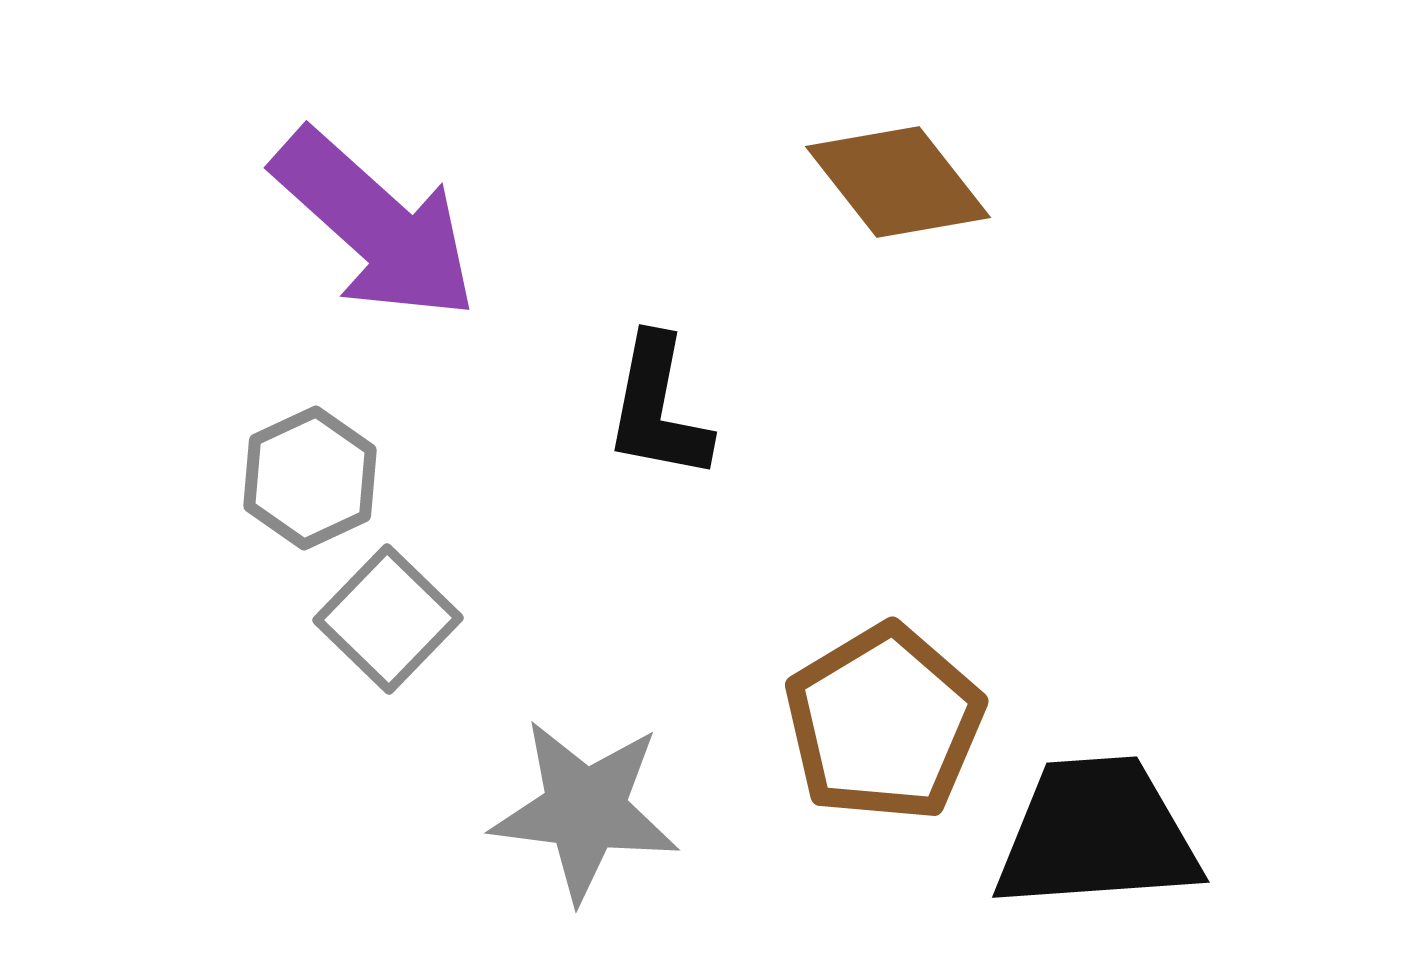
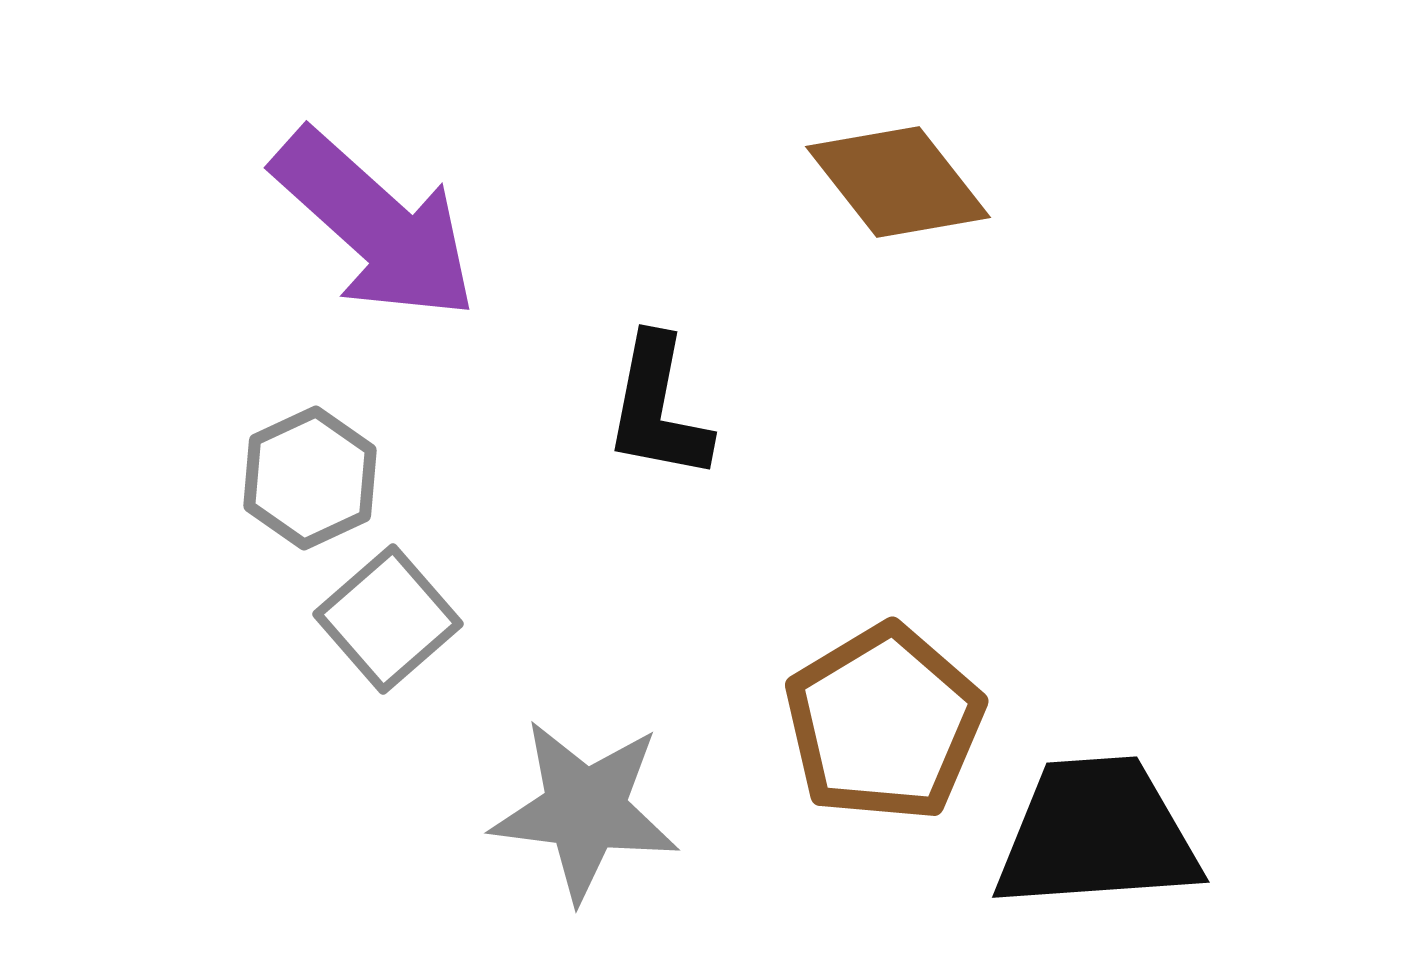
gray square: rotated 5 degrees clockwise
